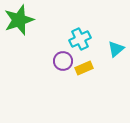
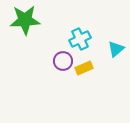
green star: moved 6 px right; rotated 16 degrees clockwise
